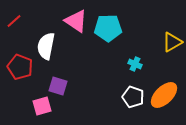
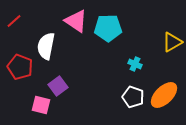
purple square: rotated 36 degrees clockwise
pink square: moved 1 px left, 1 px up; rotated 30 degrees clockwise
